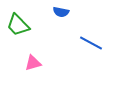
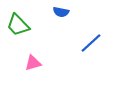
blue line: rotated 70 degrees counterclockwise
